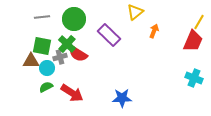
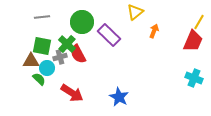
green circle: moved 8 px right, 3 px down
red semicircle: rotated 30 degrees clockwise
green semicircle: moved 7 px left, 8 px up; rotated 72 degrees clockwise
blue star: moved 3 px left, 1 px up; rotated 30 degrees clockwise
